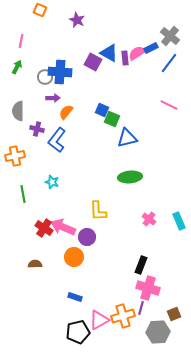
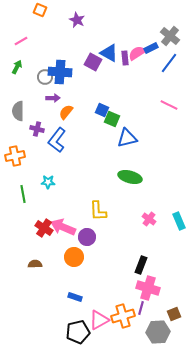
pink line at (21, 41): rotated 48 degrees clockwise
green ellipse at (130, 177): rotated 20 degrees clockwise
cyan star at (52, 182): moved 4 px left; rotated 16 degrees counterclockwise
